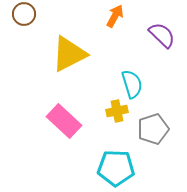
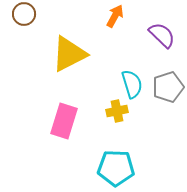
pink rectangle: rotated 64 degrees clockwise
gray pentagon: moved 15 px right, 42 px up
